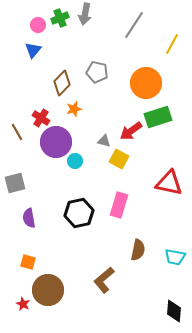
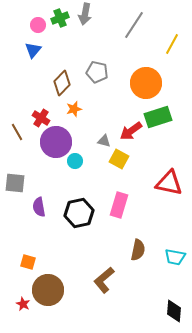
gray square: rotated 20 degrees clockwise
purple semicircle: moved 10 px right, 11 px up
